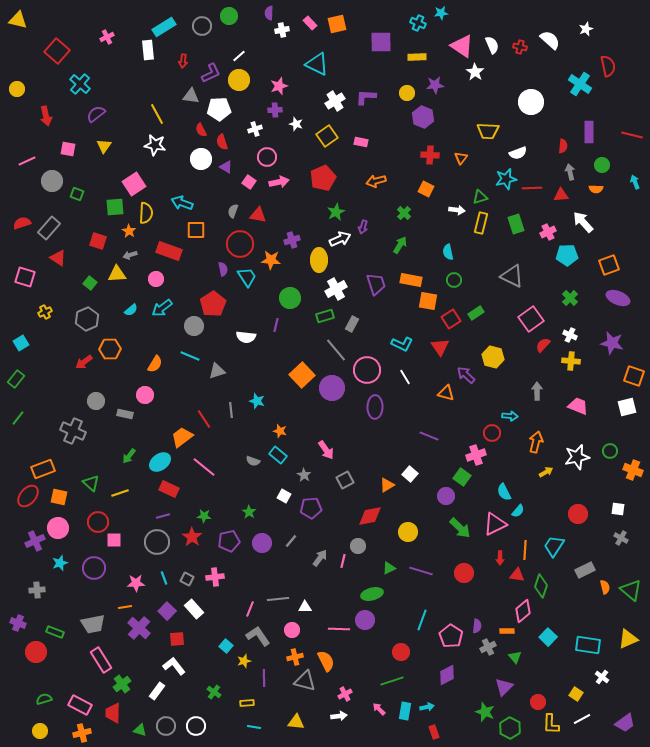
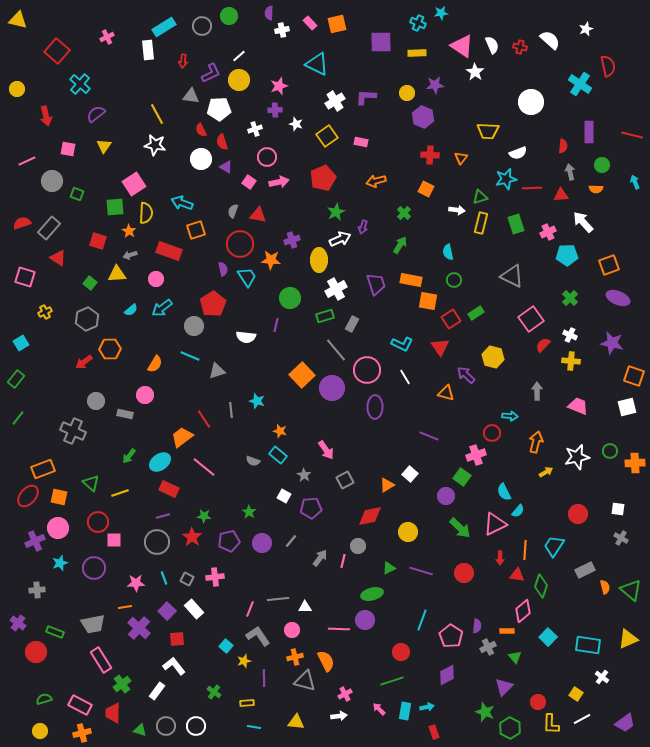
yellow rectangle at (417, 57): moved 4 px up
orange square at (196, 230): rotated 18 degrees counterclockwise
orange cross at (633, 470): moved 2 px right, 7 px up; rotated 24 degrees counterclockwise
purple cross at (18, 623): rotated 14 degrees clockwise
